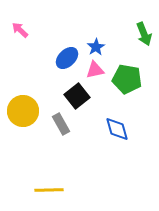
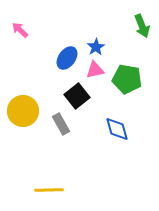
green arrow: moved 2 px left, 8 px up
blue ellipse: rotated 10 degrees counterclockwise
